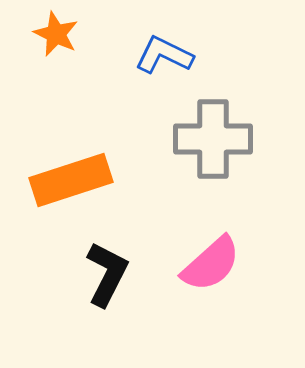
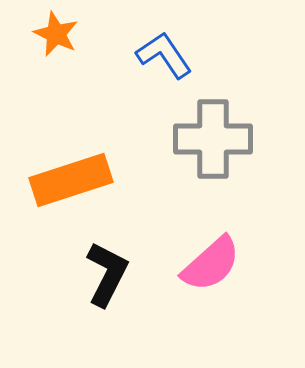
blue L-shape: rotated 30 degrees clockwise
